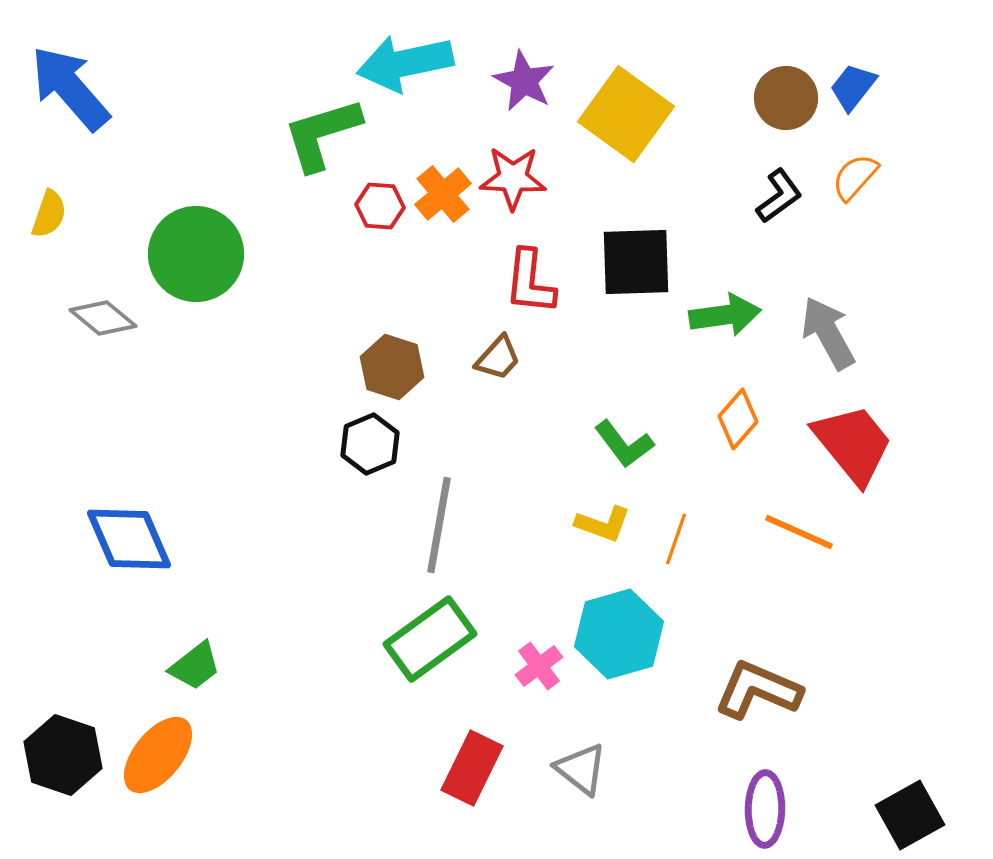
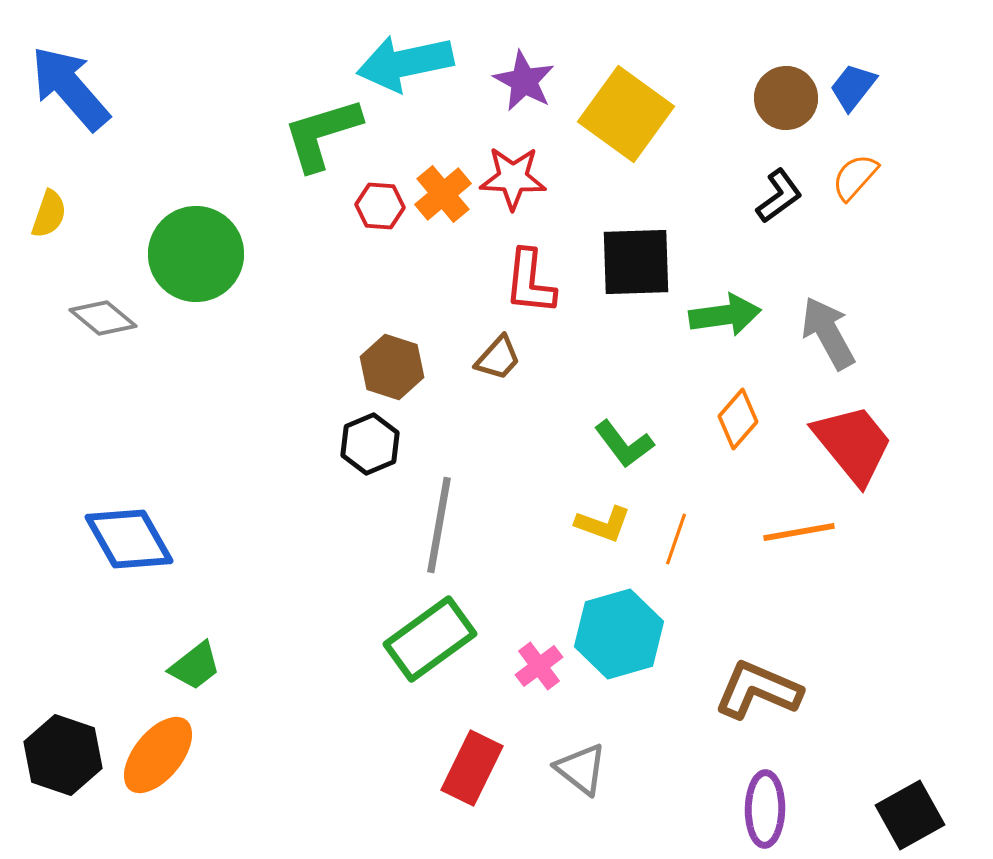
orange line at (799, 532): rotated 34 degrees counterclockwise
blue diamond at (129, 539): rotated 6 degrees counterclockwise
